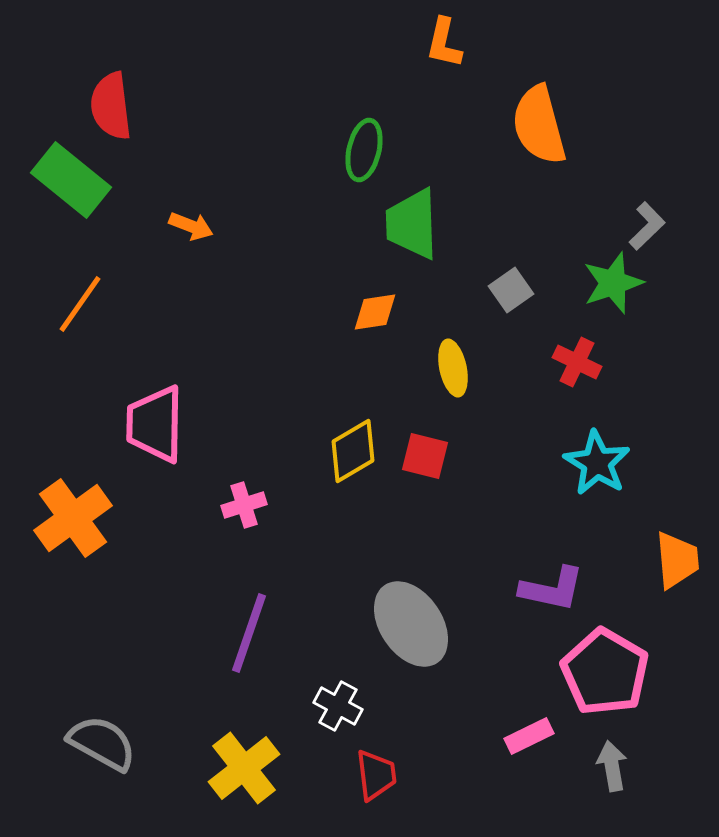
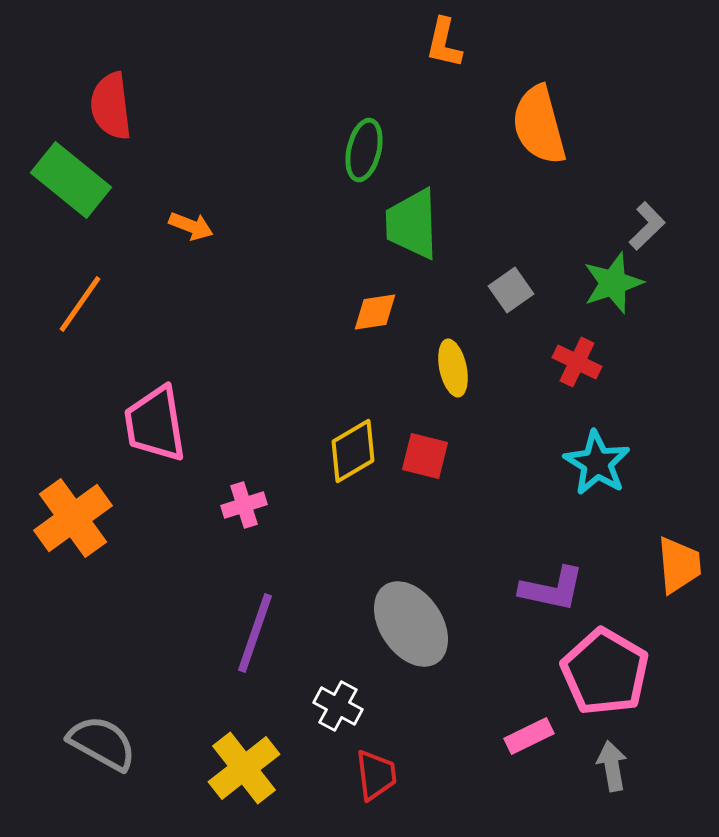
pink trapezoid: rotated 10 degrees counterclockwise
orange trapezoid: moved 2 px right, 5 px down
purple line: moved 6 px right
